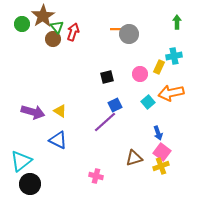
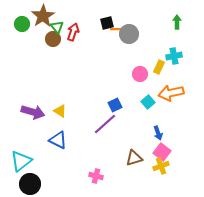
black square: moved 54 px up
purple line: moved 2 px down
